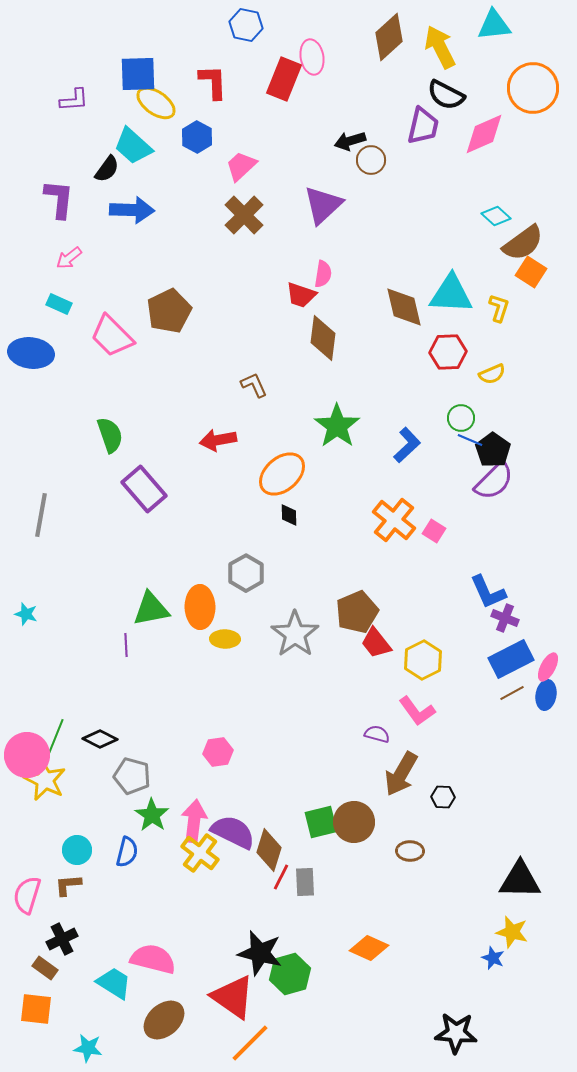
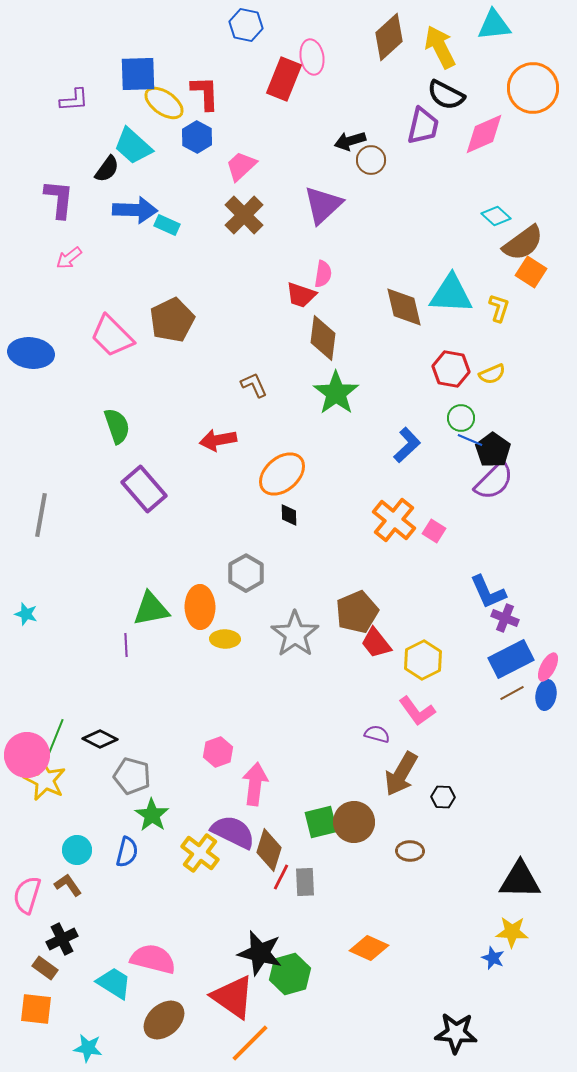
red L-shape at (213, 82): moved 8 px left, 11 px down
yellow ellipse at (156, 103): moved 8 px right
blue arrow at (132, 210): moved 3 px right
cyan rectangle at (59, 304): moved 108 px right, 79 px up
brown pentagon at (169, 311): moved 3 px right, 9 px down
red hexagon at (448, 352): moved 3 px right, 17 px down; rotated 12 degrees clockwise
green star at (337, 426): moved 1 px left, 33 px up
green semicircle at (110, 435): moved 7 px right, 9 px up
pink hexagon at (218, 752): rotated 12 degrees counterclockwise
pink arrow at (194, 821): moved 61 px right, 37 px up
brown L-shape at (68, 885): rotated 60 degrees clockwise
yellow star at (512, 932): rotated 12 degrees counterclockwise
